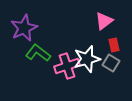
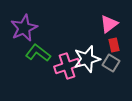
pink triangle: moved 5 px right, 3 px down
